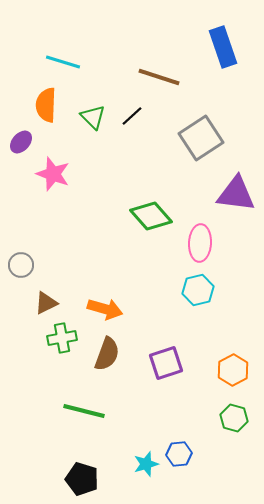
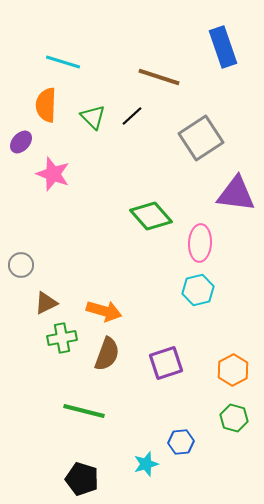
orange arrow: moved 1 px left, 2 px down
blue hexagon: moved 2 px right, 12 px up
